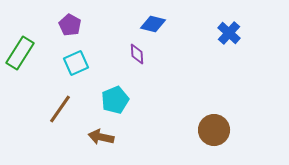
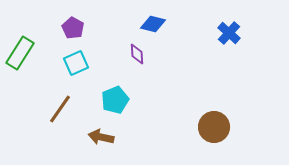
purple pentagon: moved 3 px right, 3 px down
brown circle: moved 3 px up
